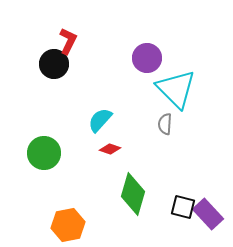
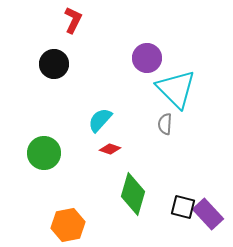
red L-shape: moved 5 px right, 21 px up
